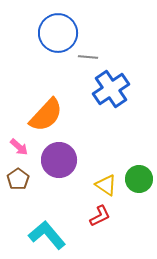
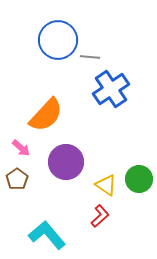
blue circle: moved 7 px down
gray line: moved 2 px right
pink arrow: moved 2 px right, 1 px down
purple circle: moved 7 px right, 2 px down
brown pentagon: moved 1 px left
red L-shape: rotated 15 degrees counterclockwise
